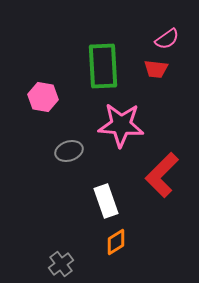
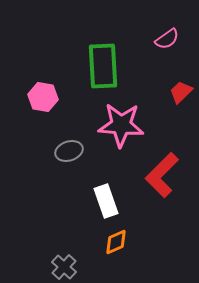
red trapezoid: moved 25 px right, 23 px down; rotated 130 degrees clockwise
orange diamond: rotated 8 degrees clockwise
gray cross: moved 3 px right, 3 px down; rotated 10 degrees counterclockwise
